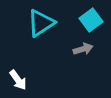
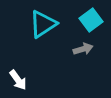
cyan triangle: moved 2 px right, 1 px down
